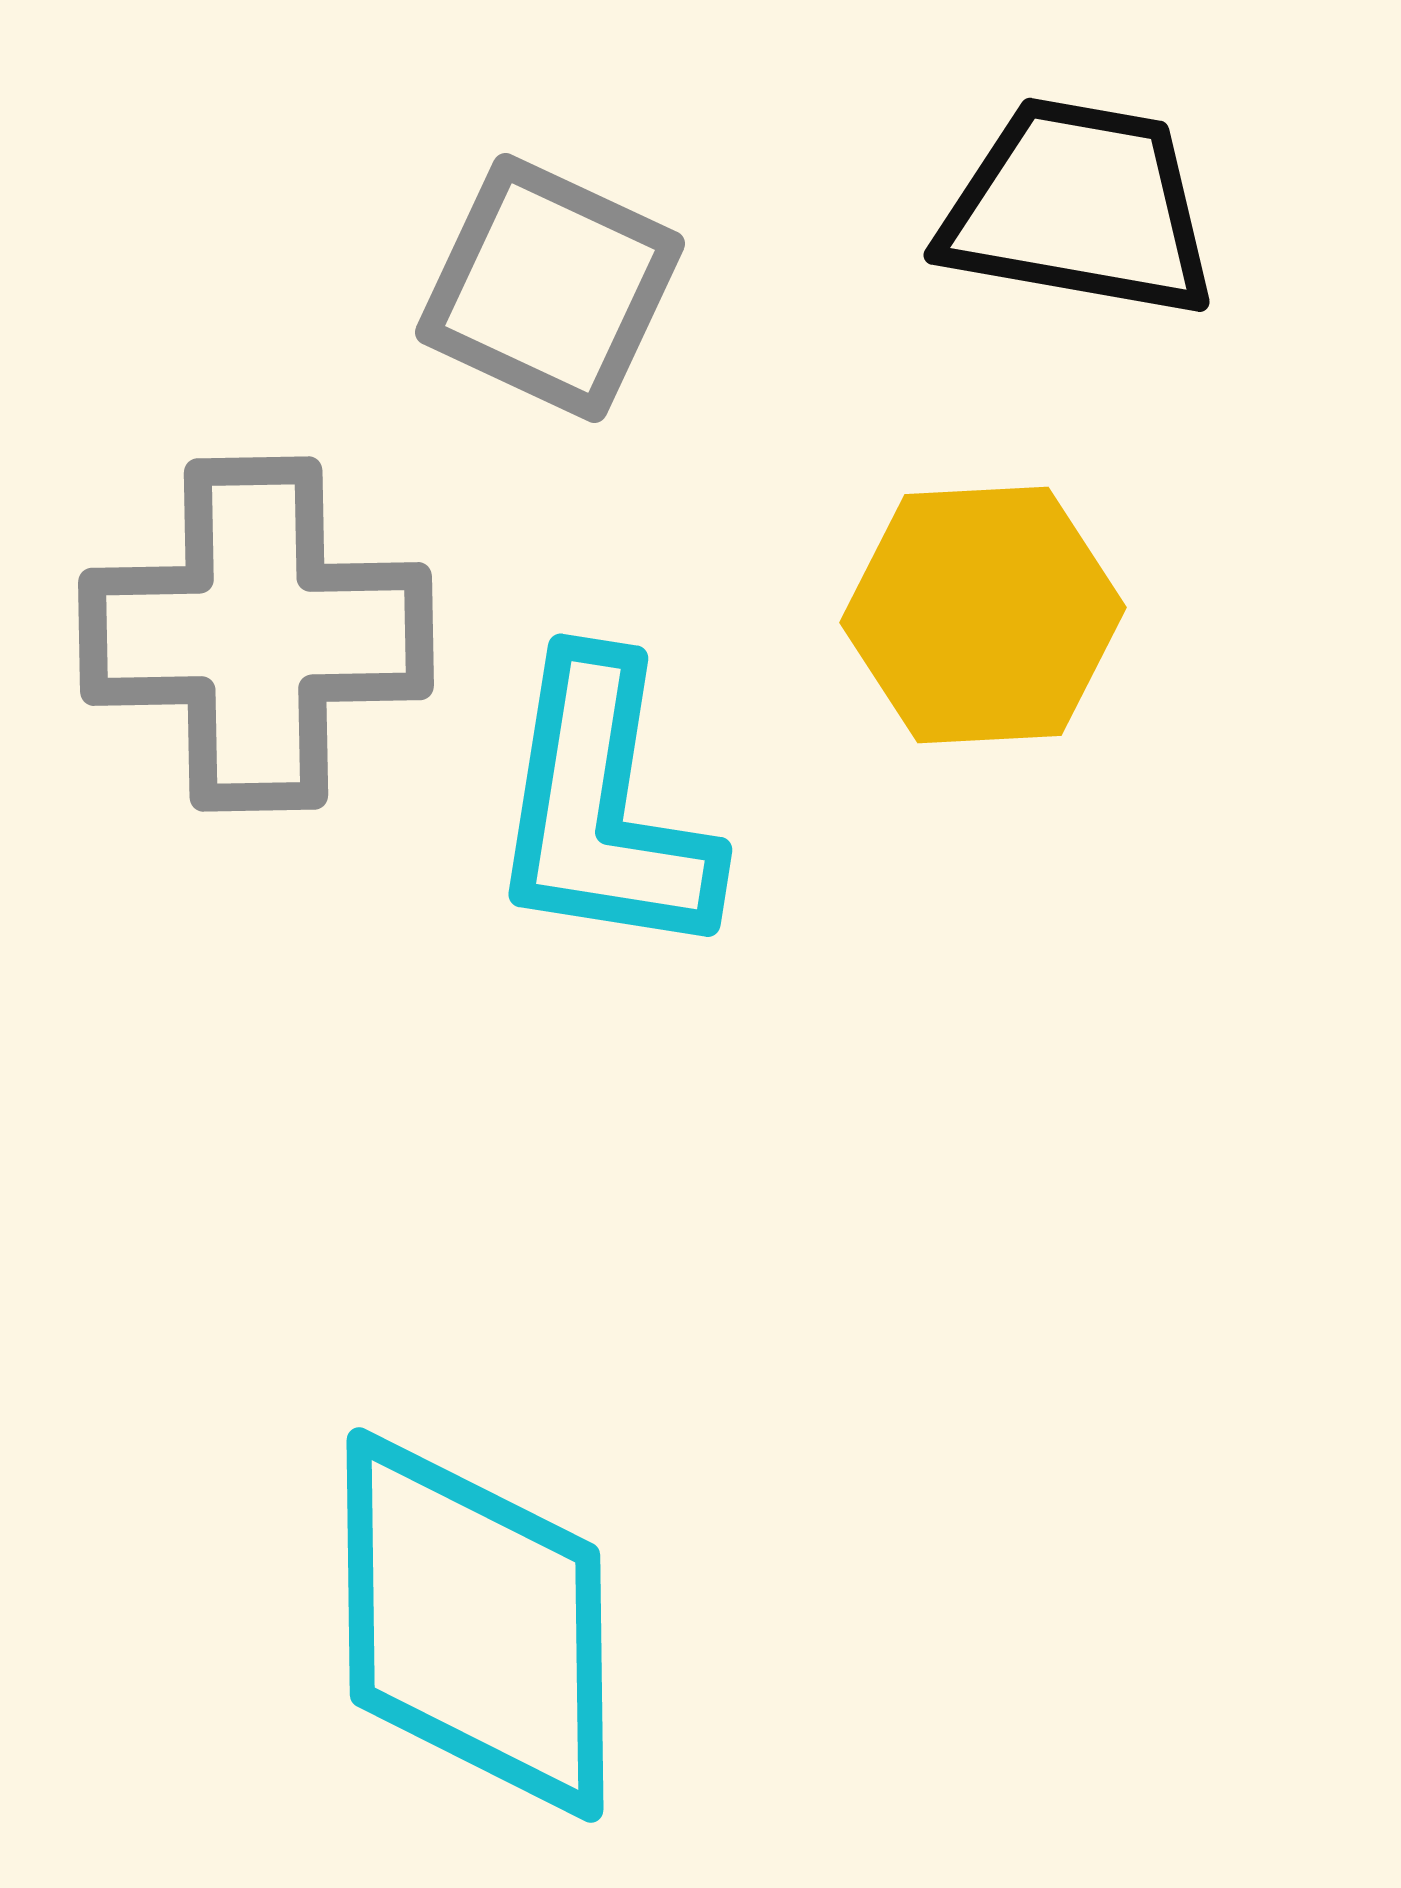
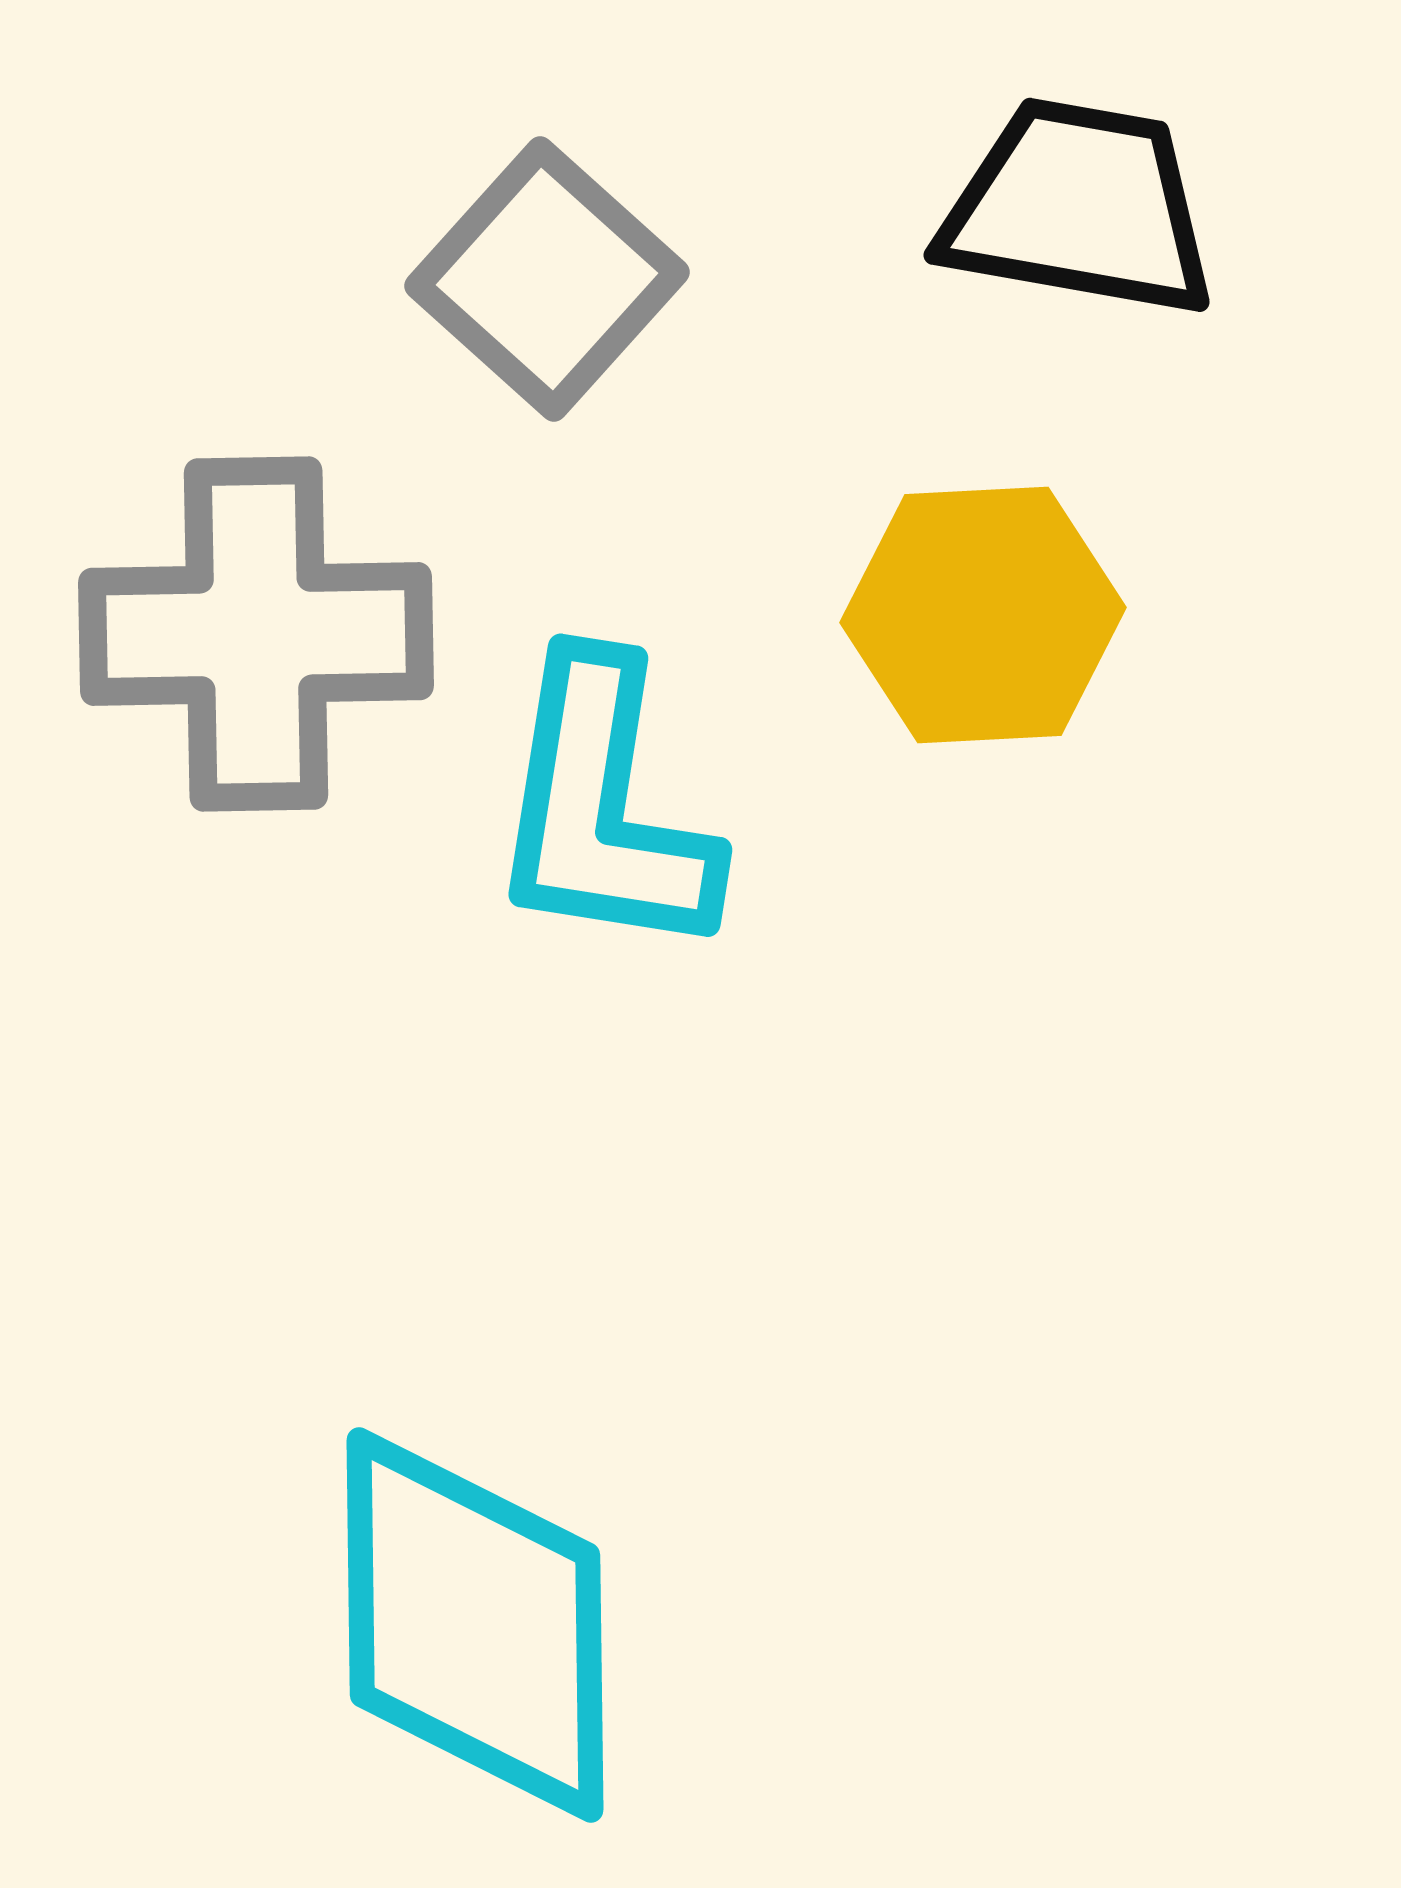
gray square: moved 3 px left, 9 px up; rotated 17 degrees clockwise
